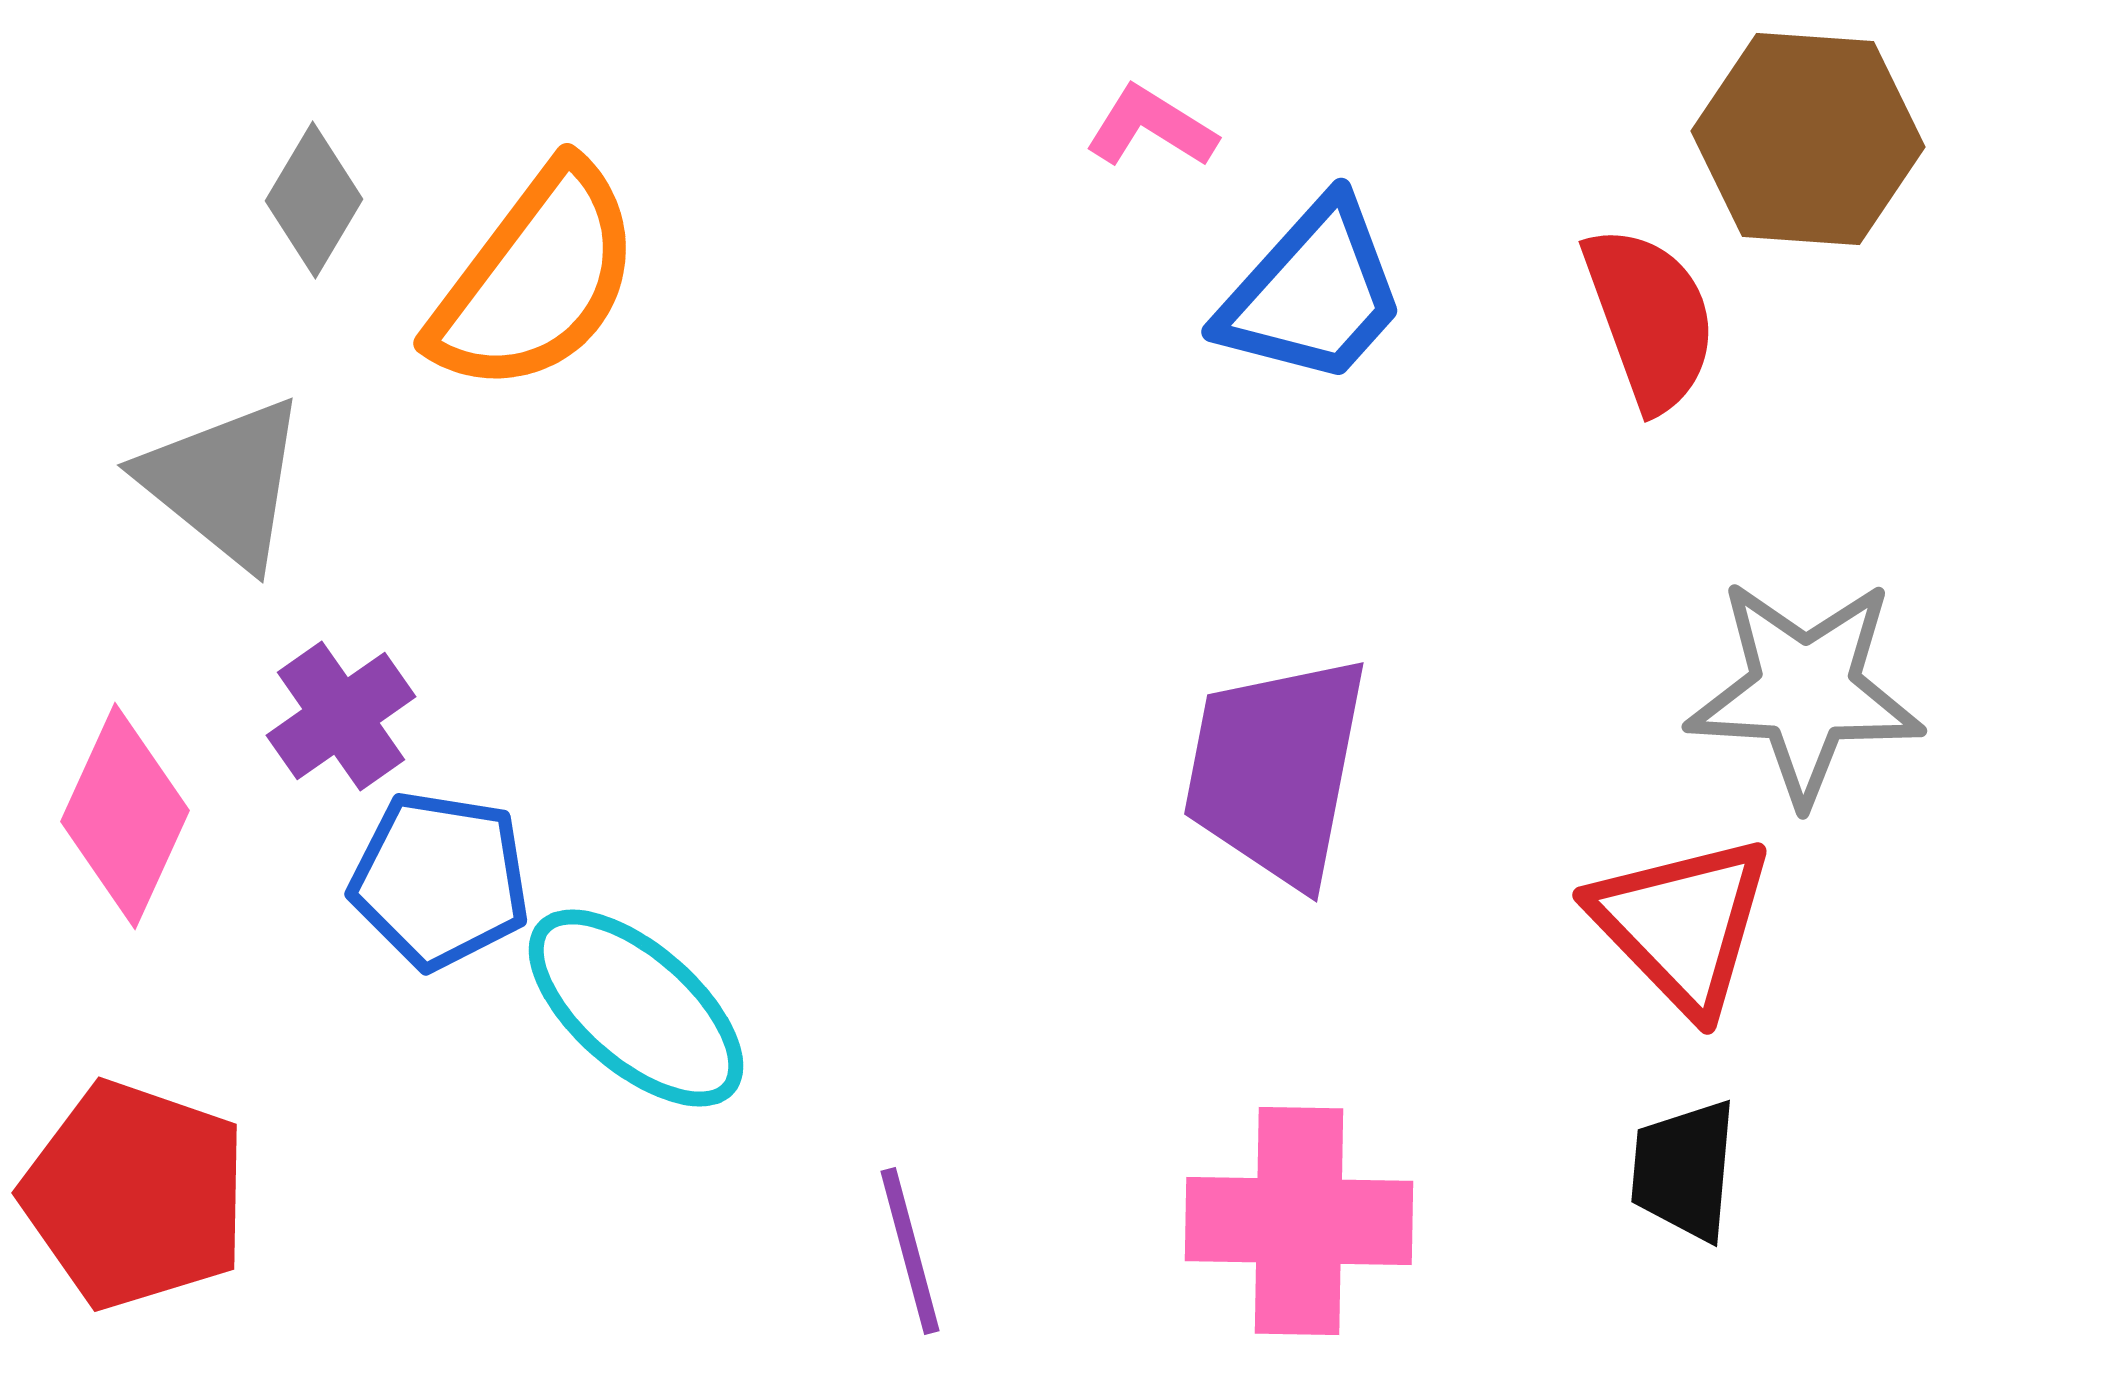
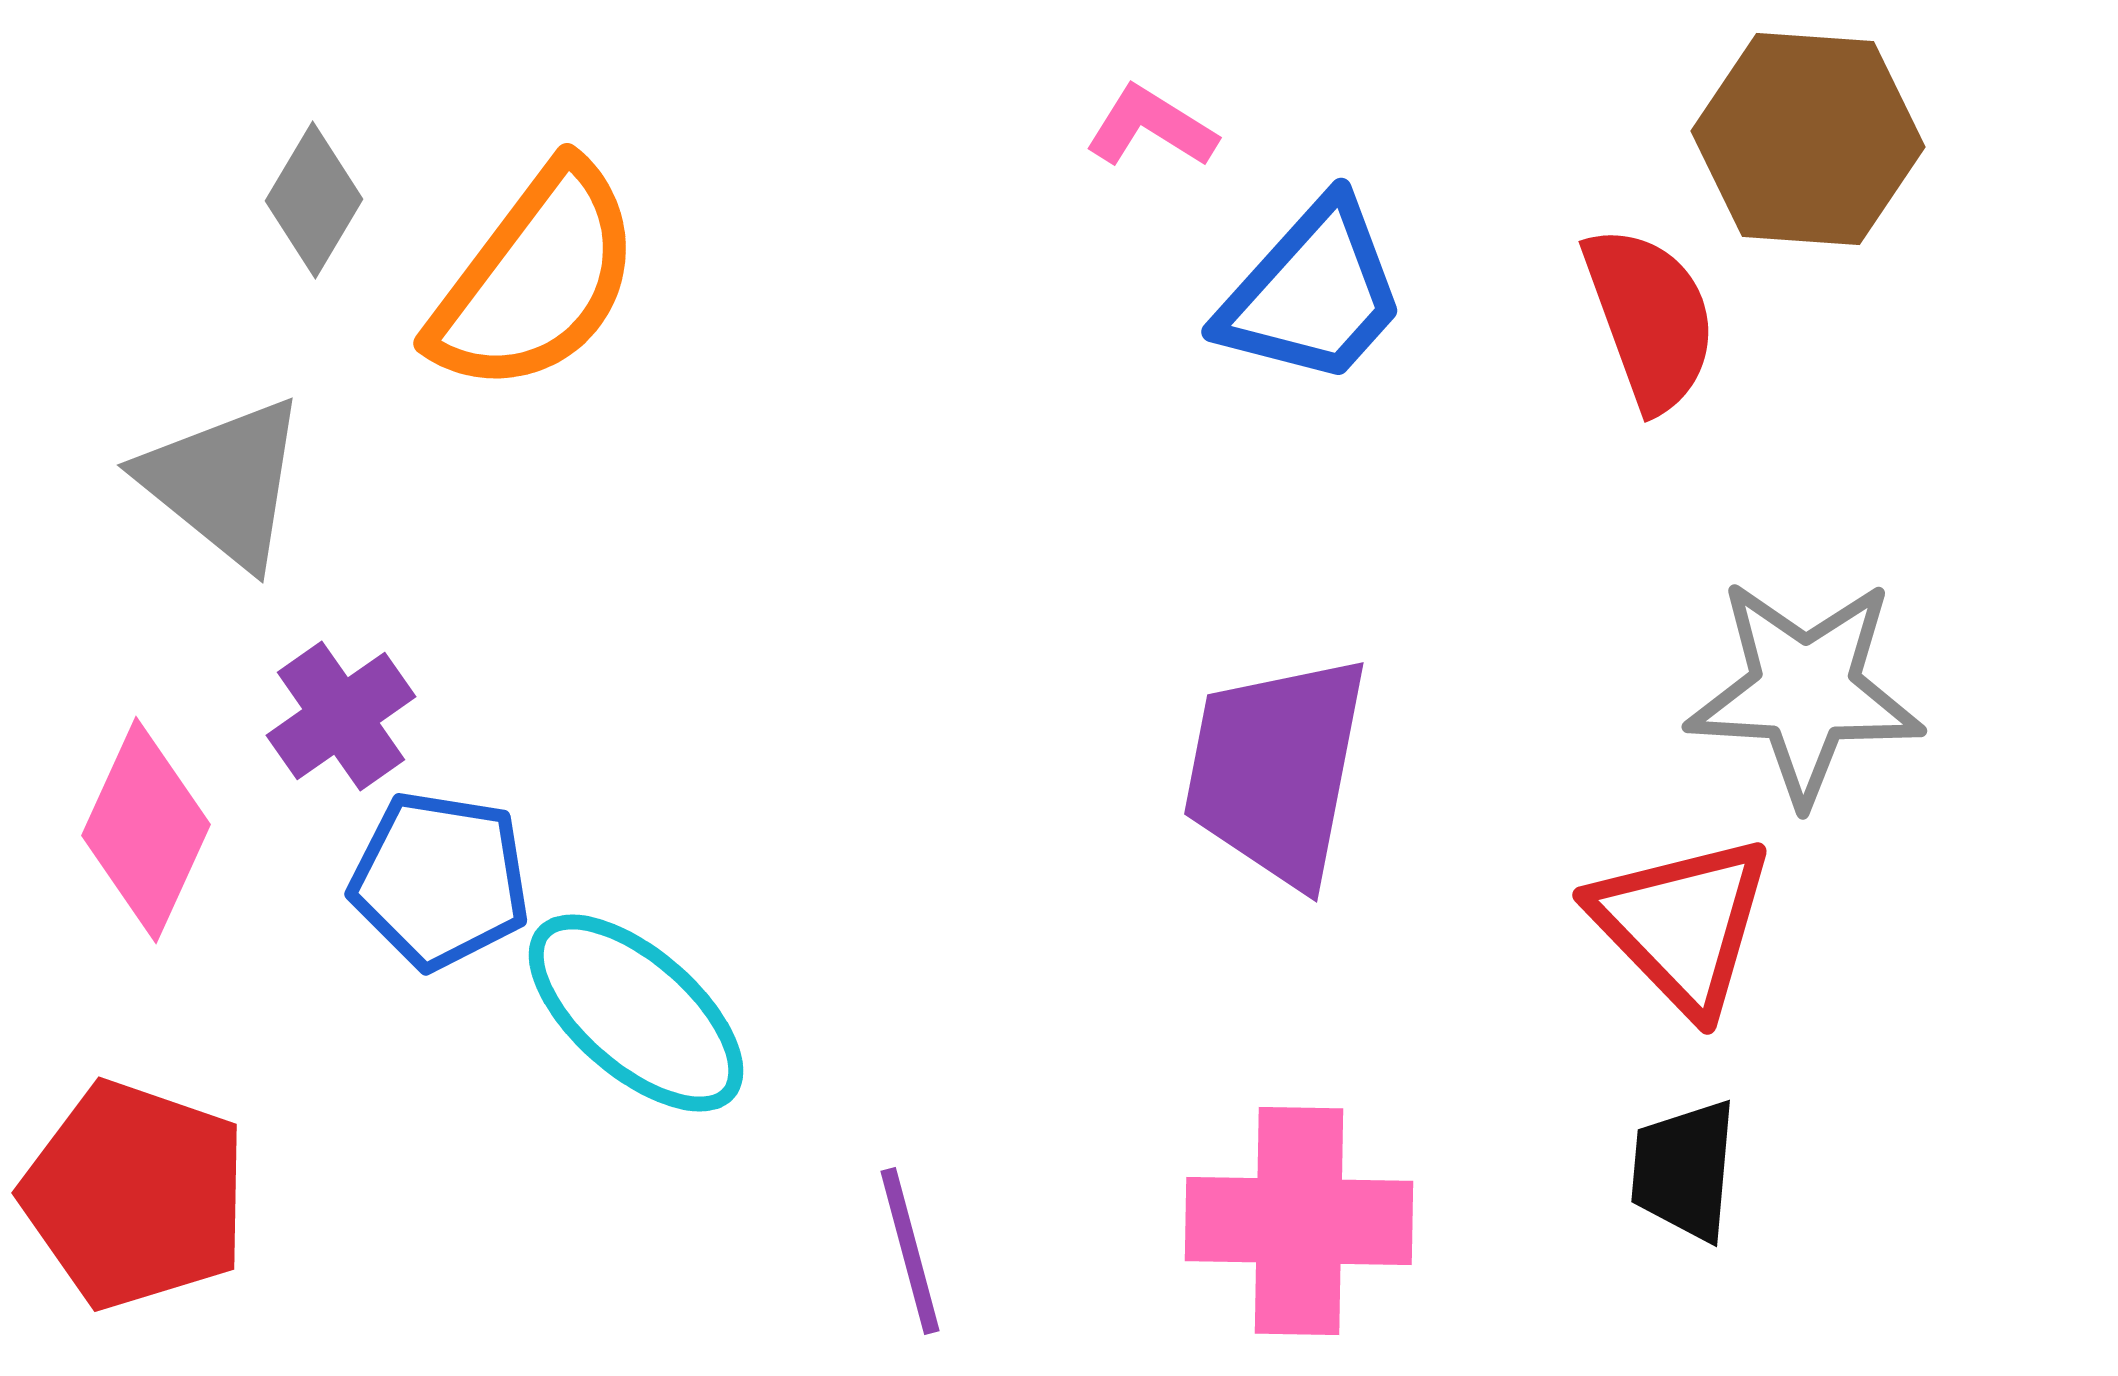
pink diamond: moved 21 px right, 14 px down
cyan ellipse: moved 5 px down
